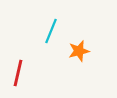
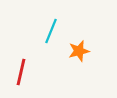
red line: moved 3 px right, 1 px up
